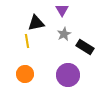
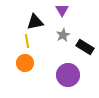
black triangle: moved 1 px left, 1 px up
gray star: moved 1 px left, 1 px down
orange circle: moved 11 px up
